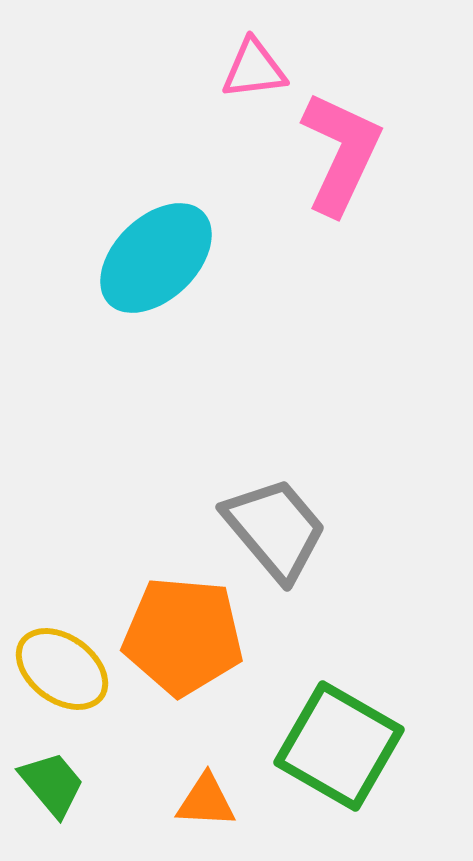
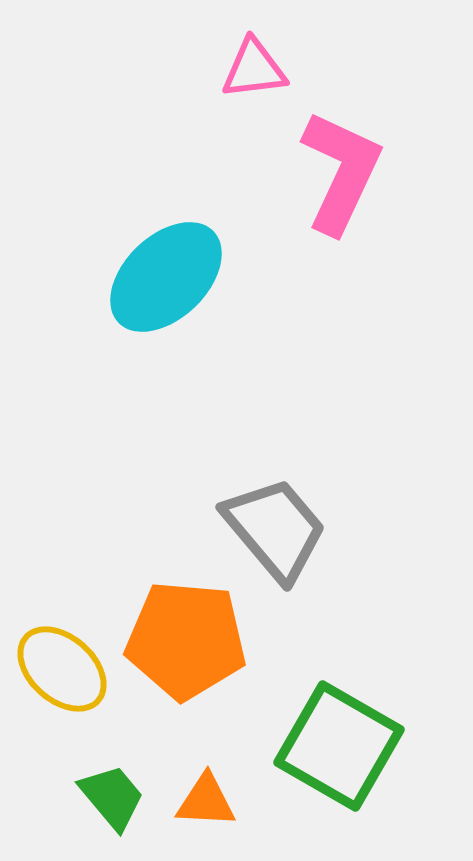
pink L-shape: moved 19 px down
cyan ellipse: moved 10 px right, 19 px down
orange pentagon: moved 3 px right, 4 px down
yellow ellipse: rotated 6 degrees clockwise
green trapezoid: moved 60 px right, 13 px down
